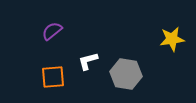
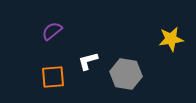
yellow star: moved 1 px left
